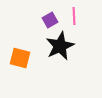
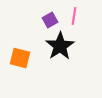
pink line: rotated 12 degrees clockwise
black star: rotated 8 degrees counterclockwise
